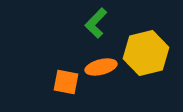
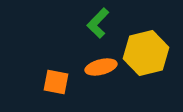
green L-shape: moved 2 px right
orange square: moved 10 px left
